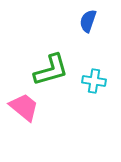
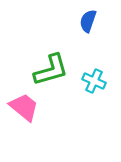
cyan cross: rotated 15 degrees clockwise
